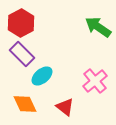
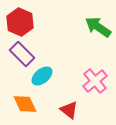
red hexagon: moved 1 px left, 1 px up; rotated 8 degrees counterclockwise
red triangle: moved 4 px right, 3 px down
